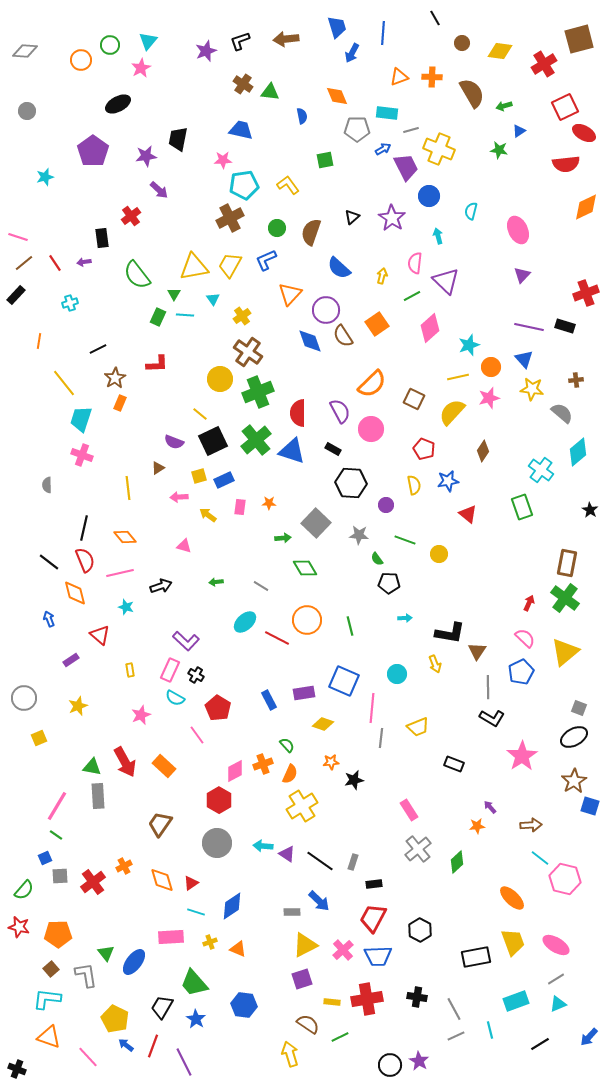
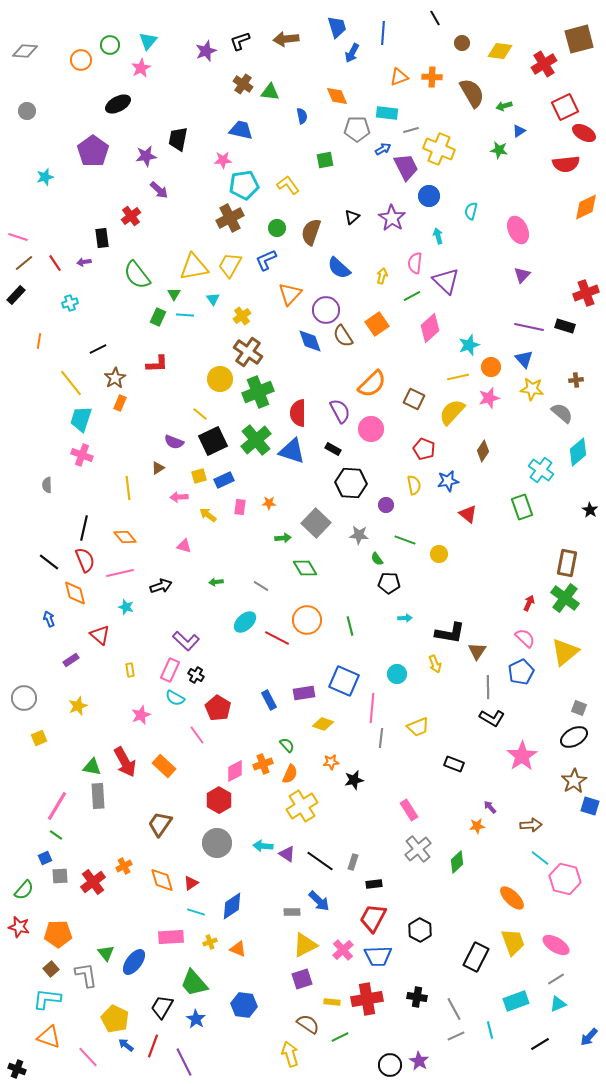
yellow line at (64, 383): moved 7 px right
black rectangle at (476, 957): rotated 52 degrees counterclockwise
